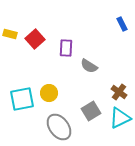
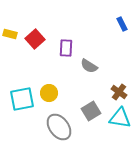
cyan triangle: rotated 35 degrees clockwise
